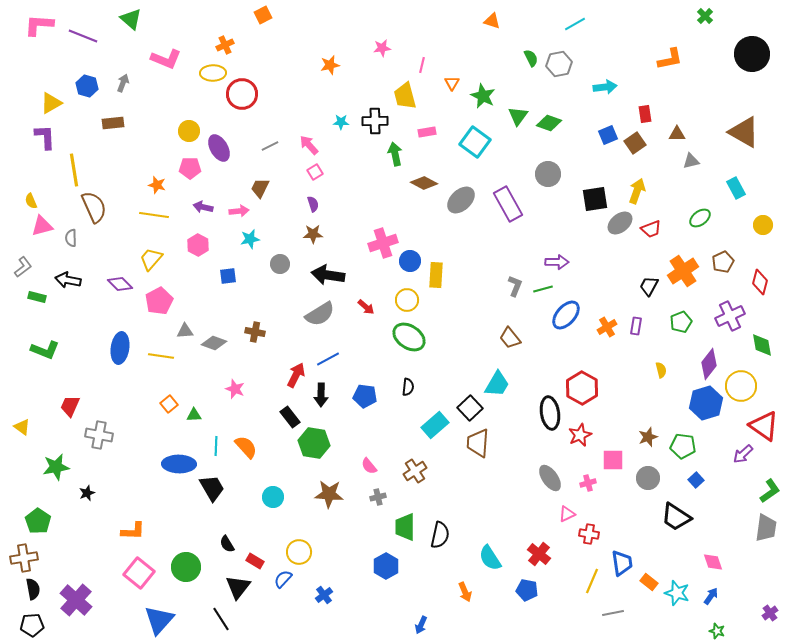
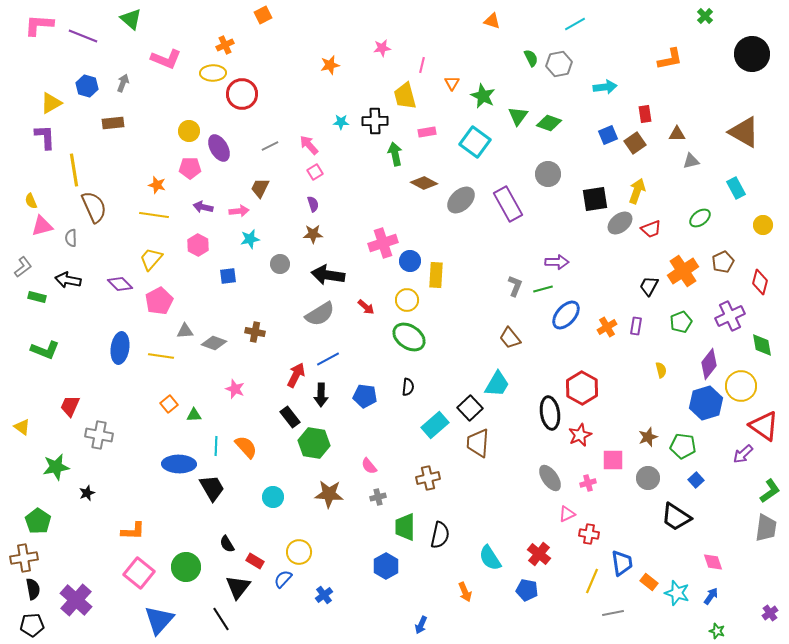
brown cross at (415, 471): moved 13 px right, 7 px down; rotated 20 degrees clockwise
